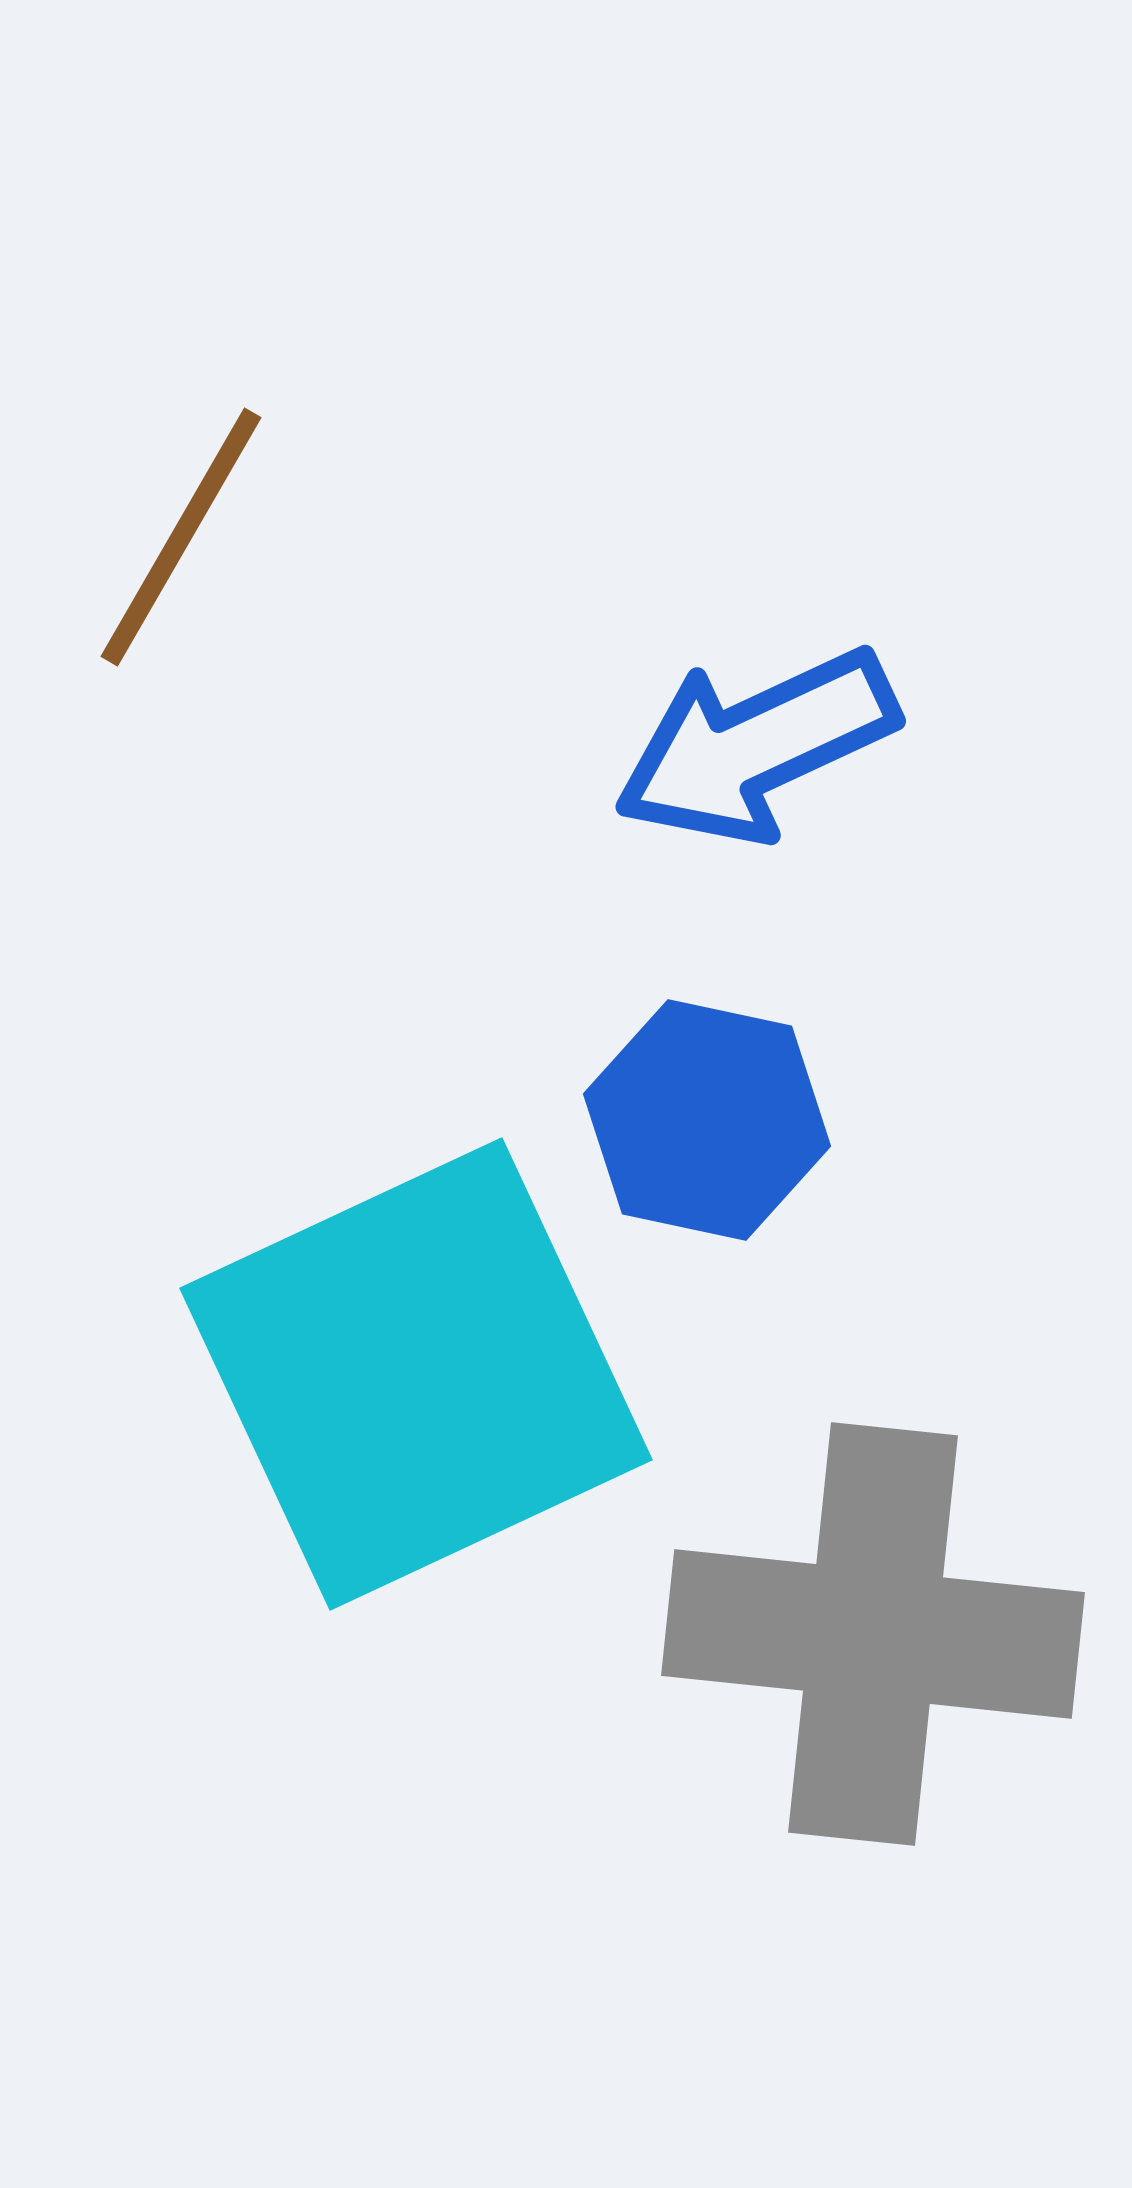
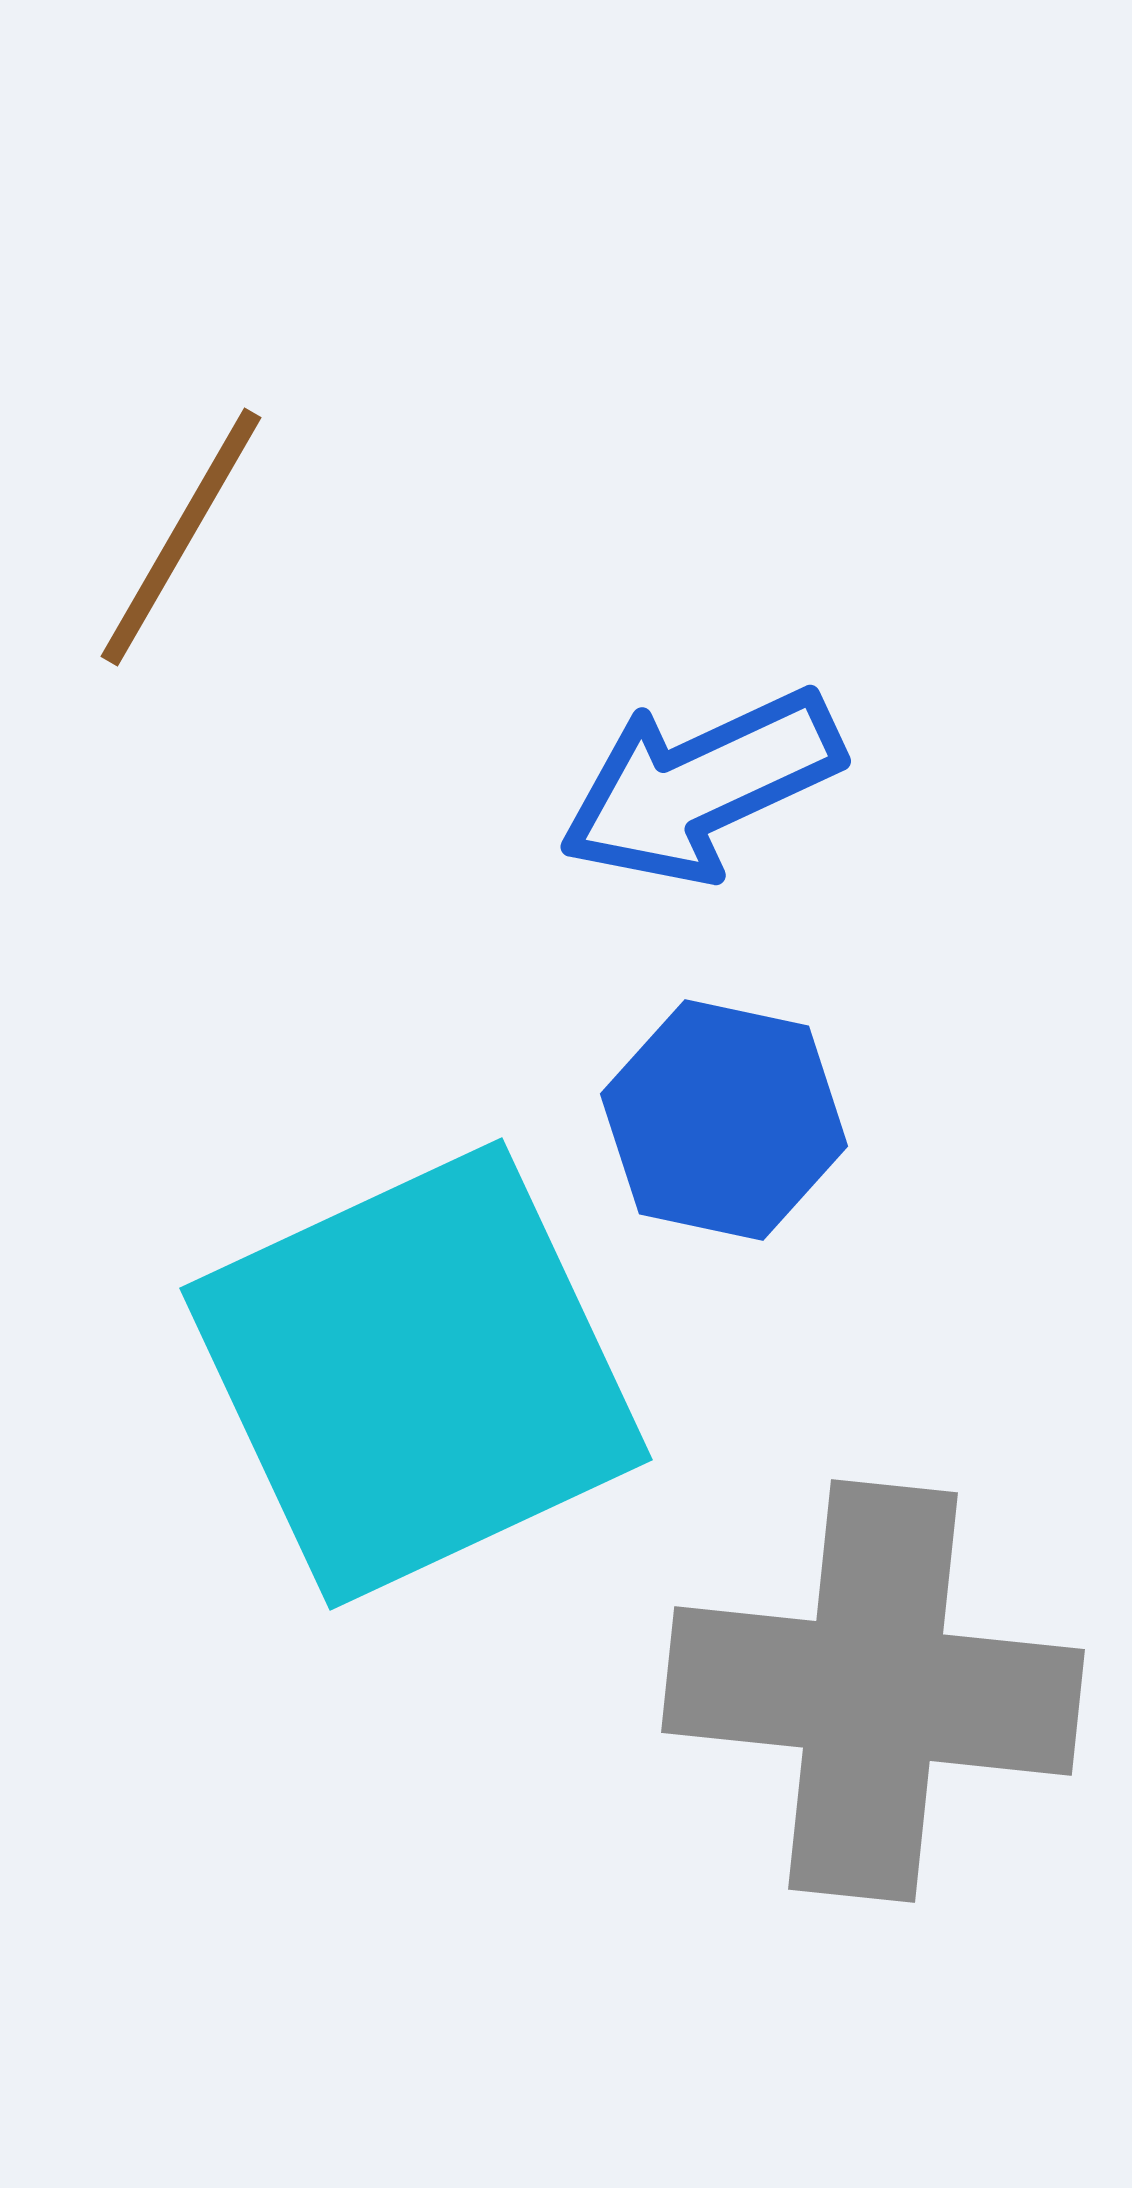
blue arrow: moved 55 px left, 40 px down
blue hexagon: moved 17 px right
gray cross: moved 57 px down
